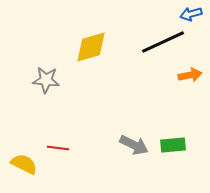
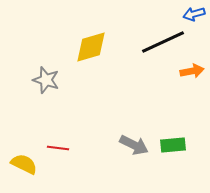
blue arrow: moved 3 px right
orange arrow: moved 2 px right, 4 px up
gray star: rotated 12 degrees clockwise
